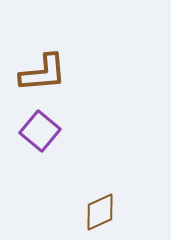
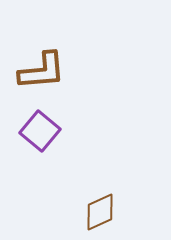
brown L-shape: moved 1 px left, 2 px up
